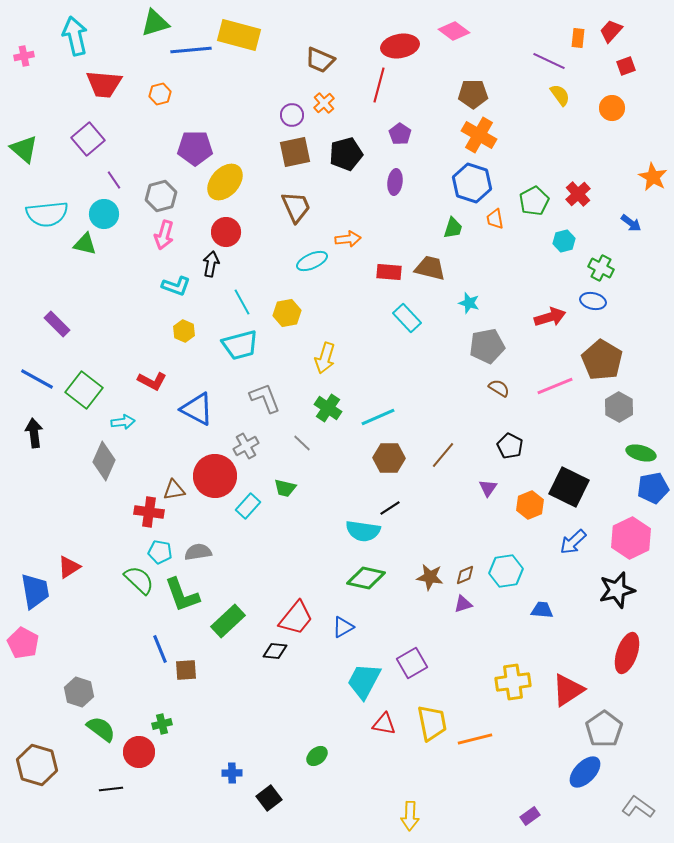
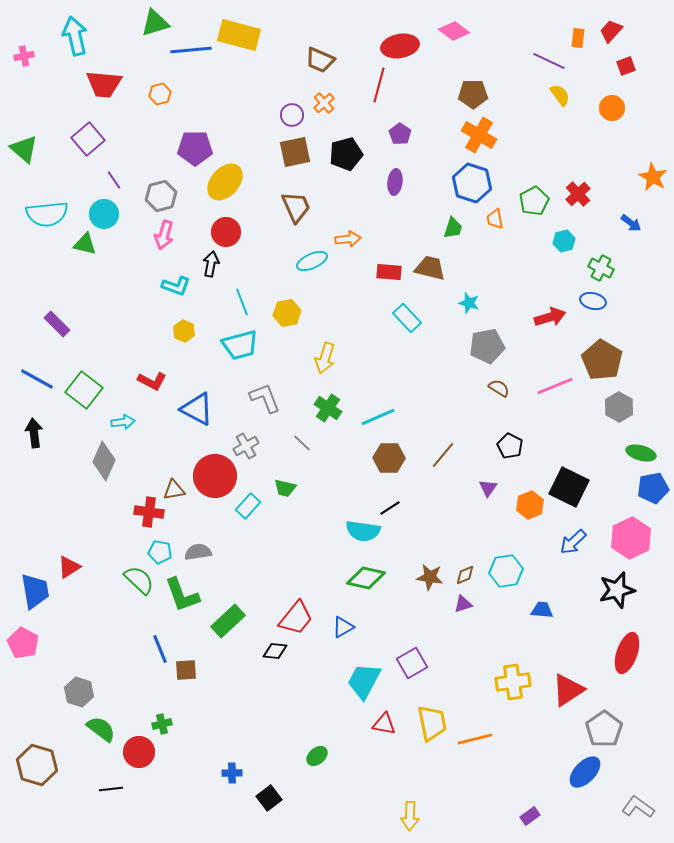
cyan line at (242, 302): rotated 8 degrees clockwise
